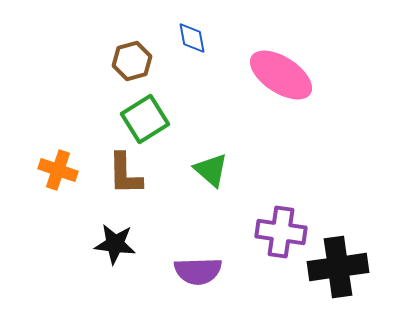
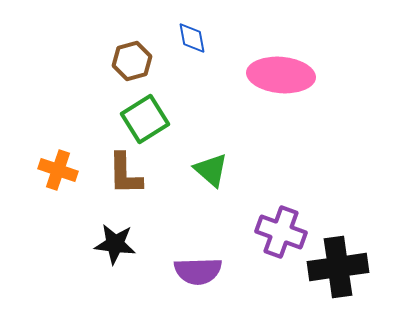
pink ellipse: rotated 28 degrees counterclockwise
purple cross: rotated 12 degrees clockwise
